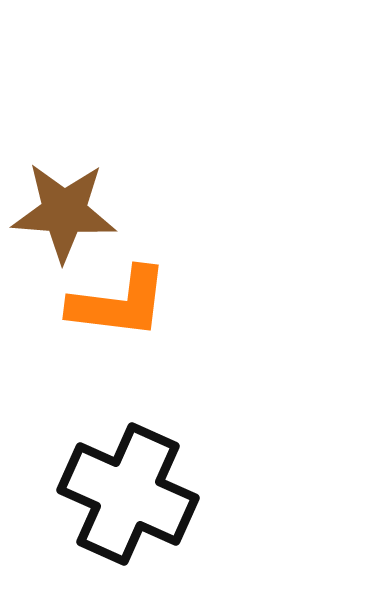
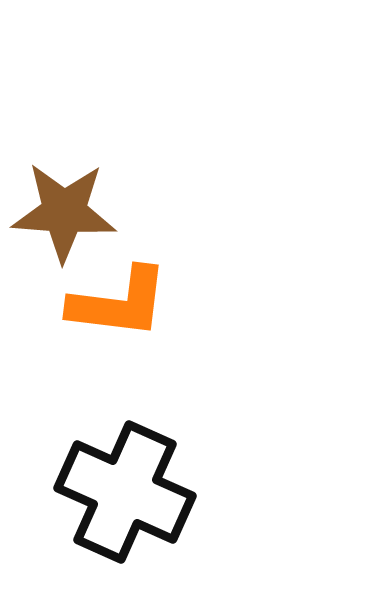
black cross: moved 3 px left, 2 px up
